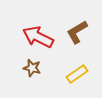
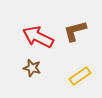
brown L-shape: moved 2 px left, 1 px up; rotated 15 degrees clockwise
yellow rectangle: moved 3 px right, 2 px down
